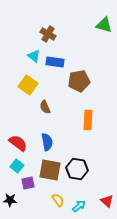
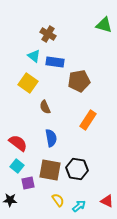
yellow square: moved 2 px up
orange rectangle: rotated 30 degrees clockwise
blue semicircle: moved 4 px right, 4 px up
red triangle: rotated 16 degrees counterclockwise
